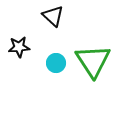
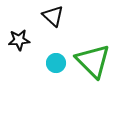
black star: moved 7 px up
green triangle: rotated 12 degrees counterclockwise
